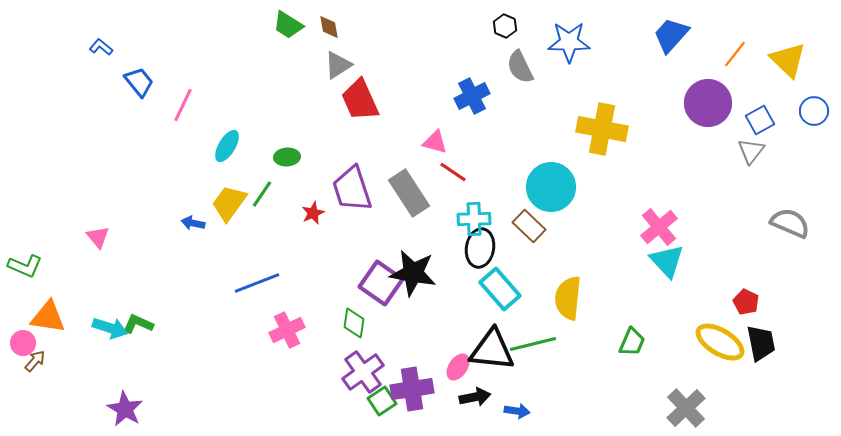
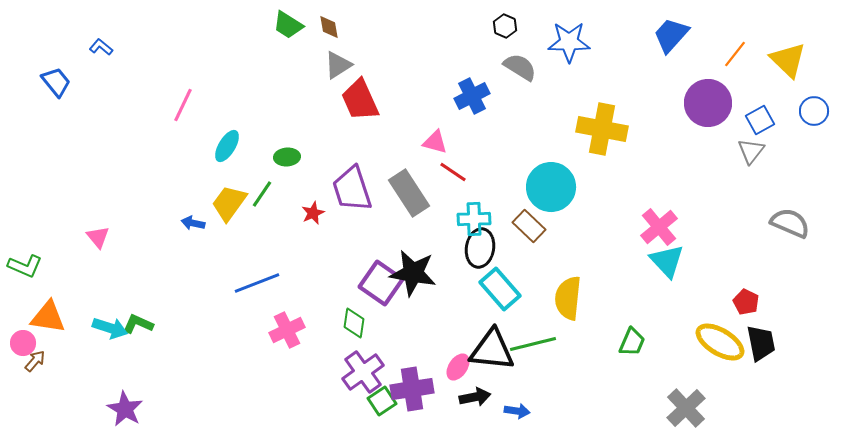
gray semicircle at (520, 67): rotated 148 degrees clockwise
blue trapezoid at (139, 82): moved 83 px left
